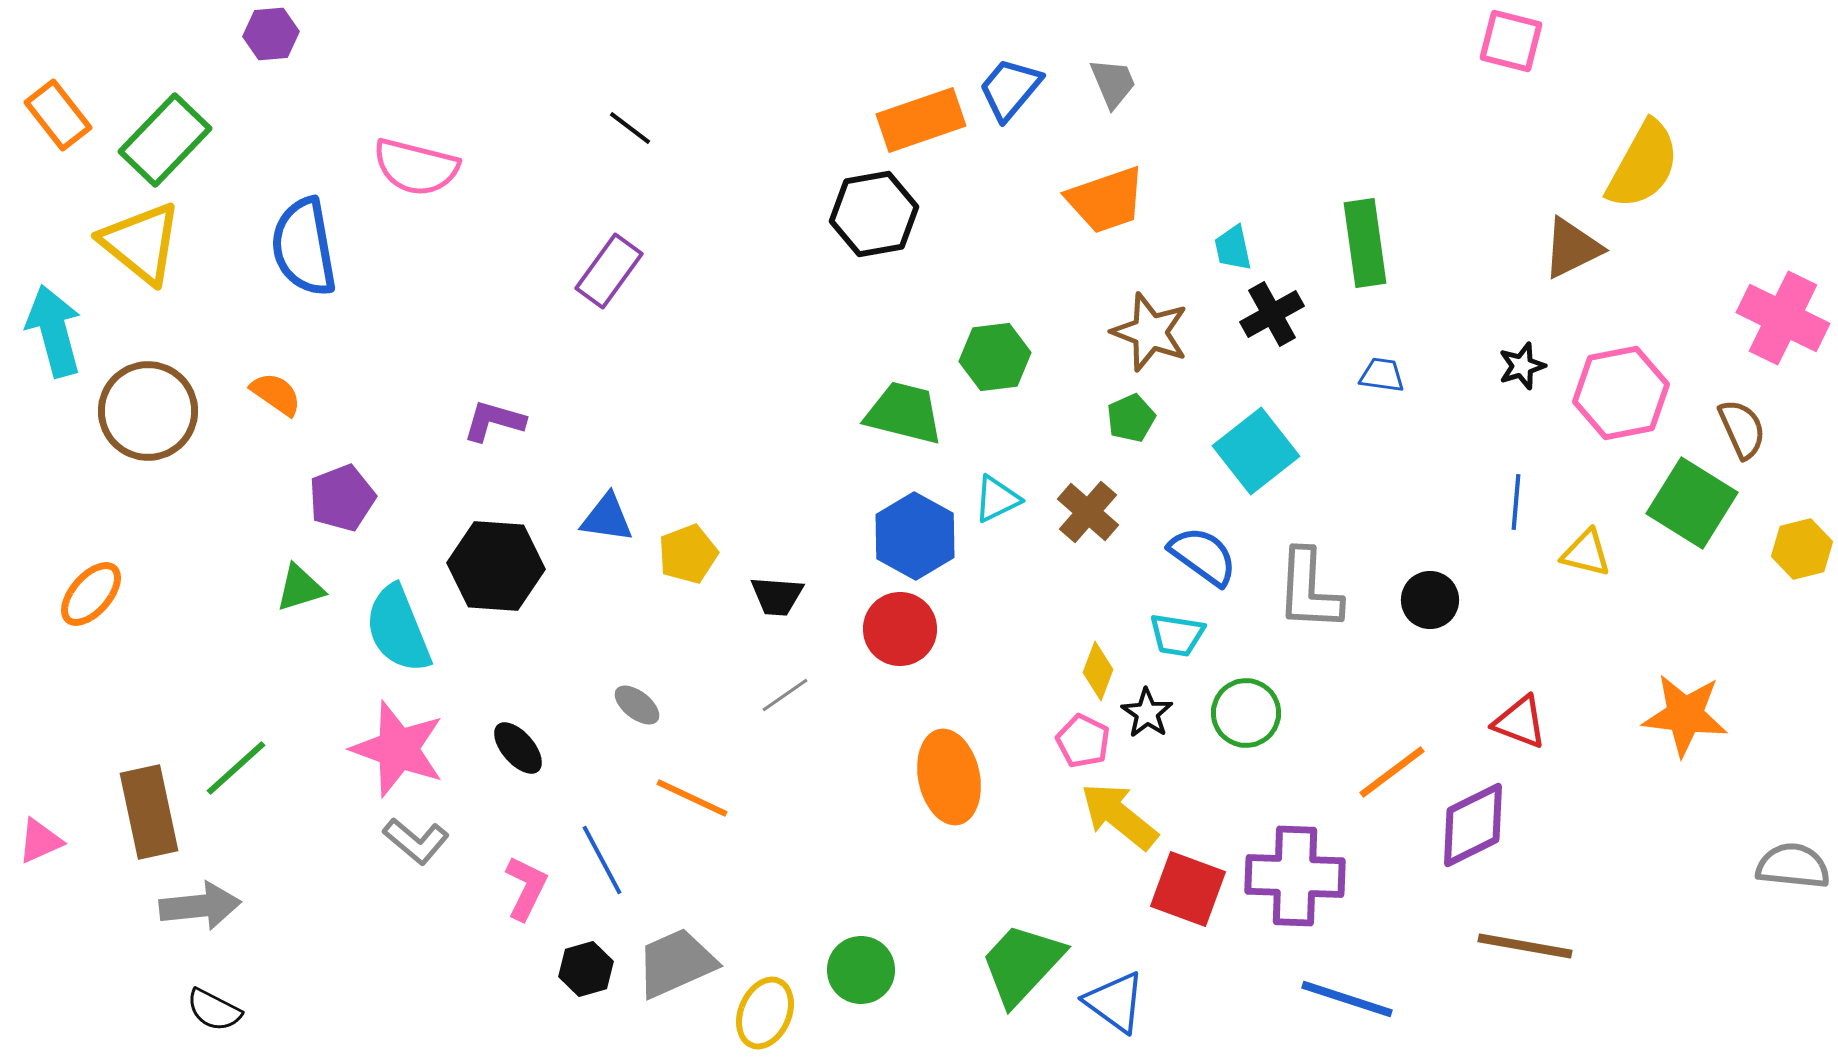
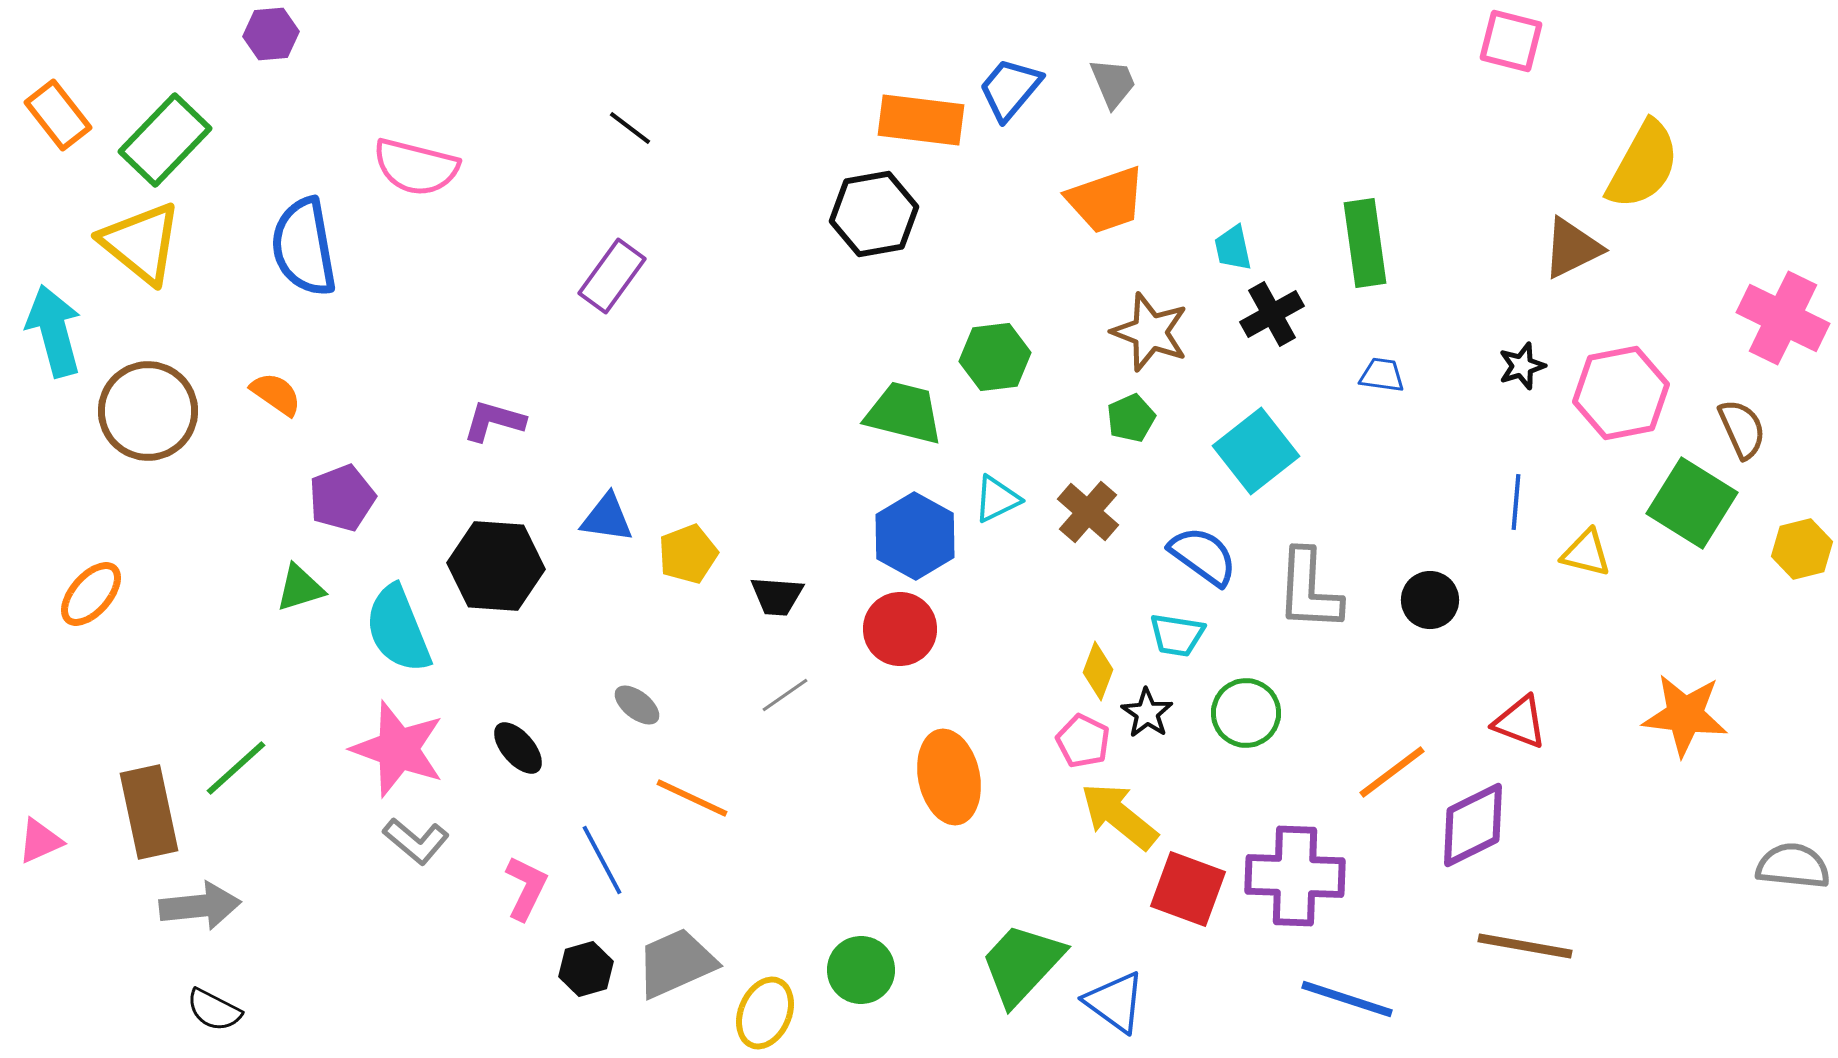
orange rectangle at (921, 120): rotated 26 degrees clockwise
purple rectangle at (609, 271): moved 3 px right, 5 px down
